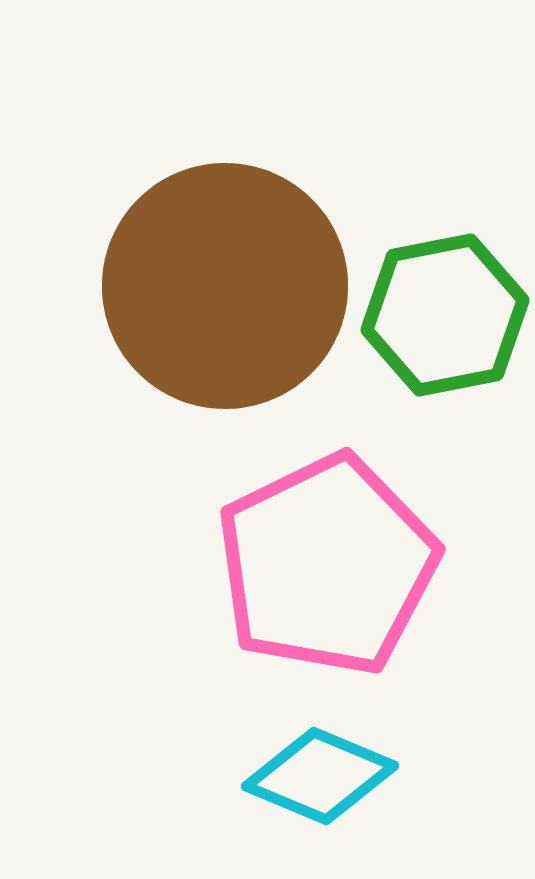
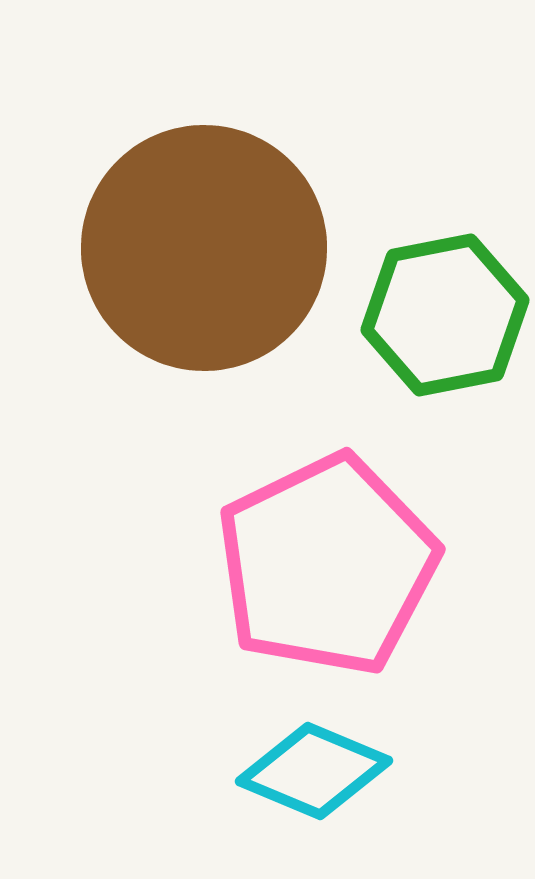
brown circle: moved 21 px left, 38 px up
cyan diamond: moved 6 px left, 5 px up
